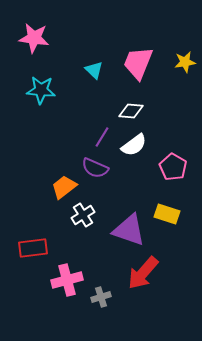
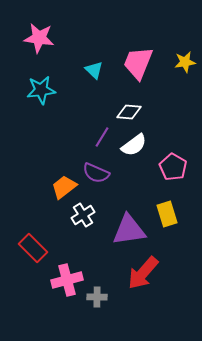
pink star: moved 5 px right
cyan star: rotated 12 degrees counterclockwise
white diamond: moved 2 px left, 1 px down
purple semicircle: moved 1 px right, 5 px down
yellow rectangle: rotated 55 degrees clockwise
purple triangle: rotated 27 degrees counterclockwise
red rectangle: rotated 52 degrees clockwise
gray cross: moved 4 px left; rotated 18 degrees clockwise
